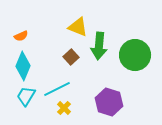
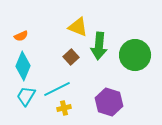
yellow cross: rotated 32 degrees clockwise
